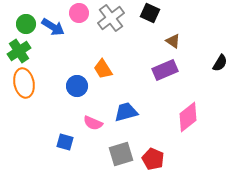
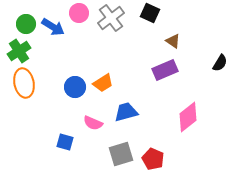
orange trapezoid: moved 14 px down; rotated 90 degrees counterclockwise
blue circle: moved 2 px left, 1 px down
